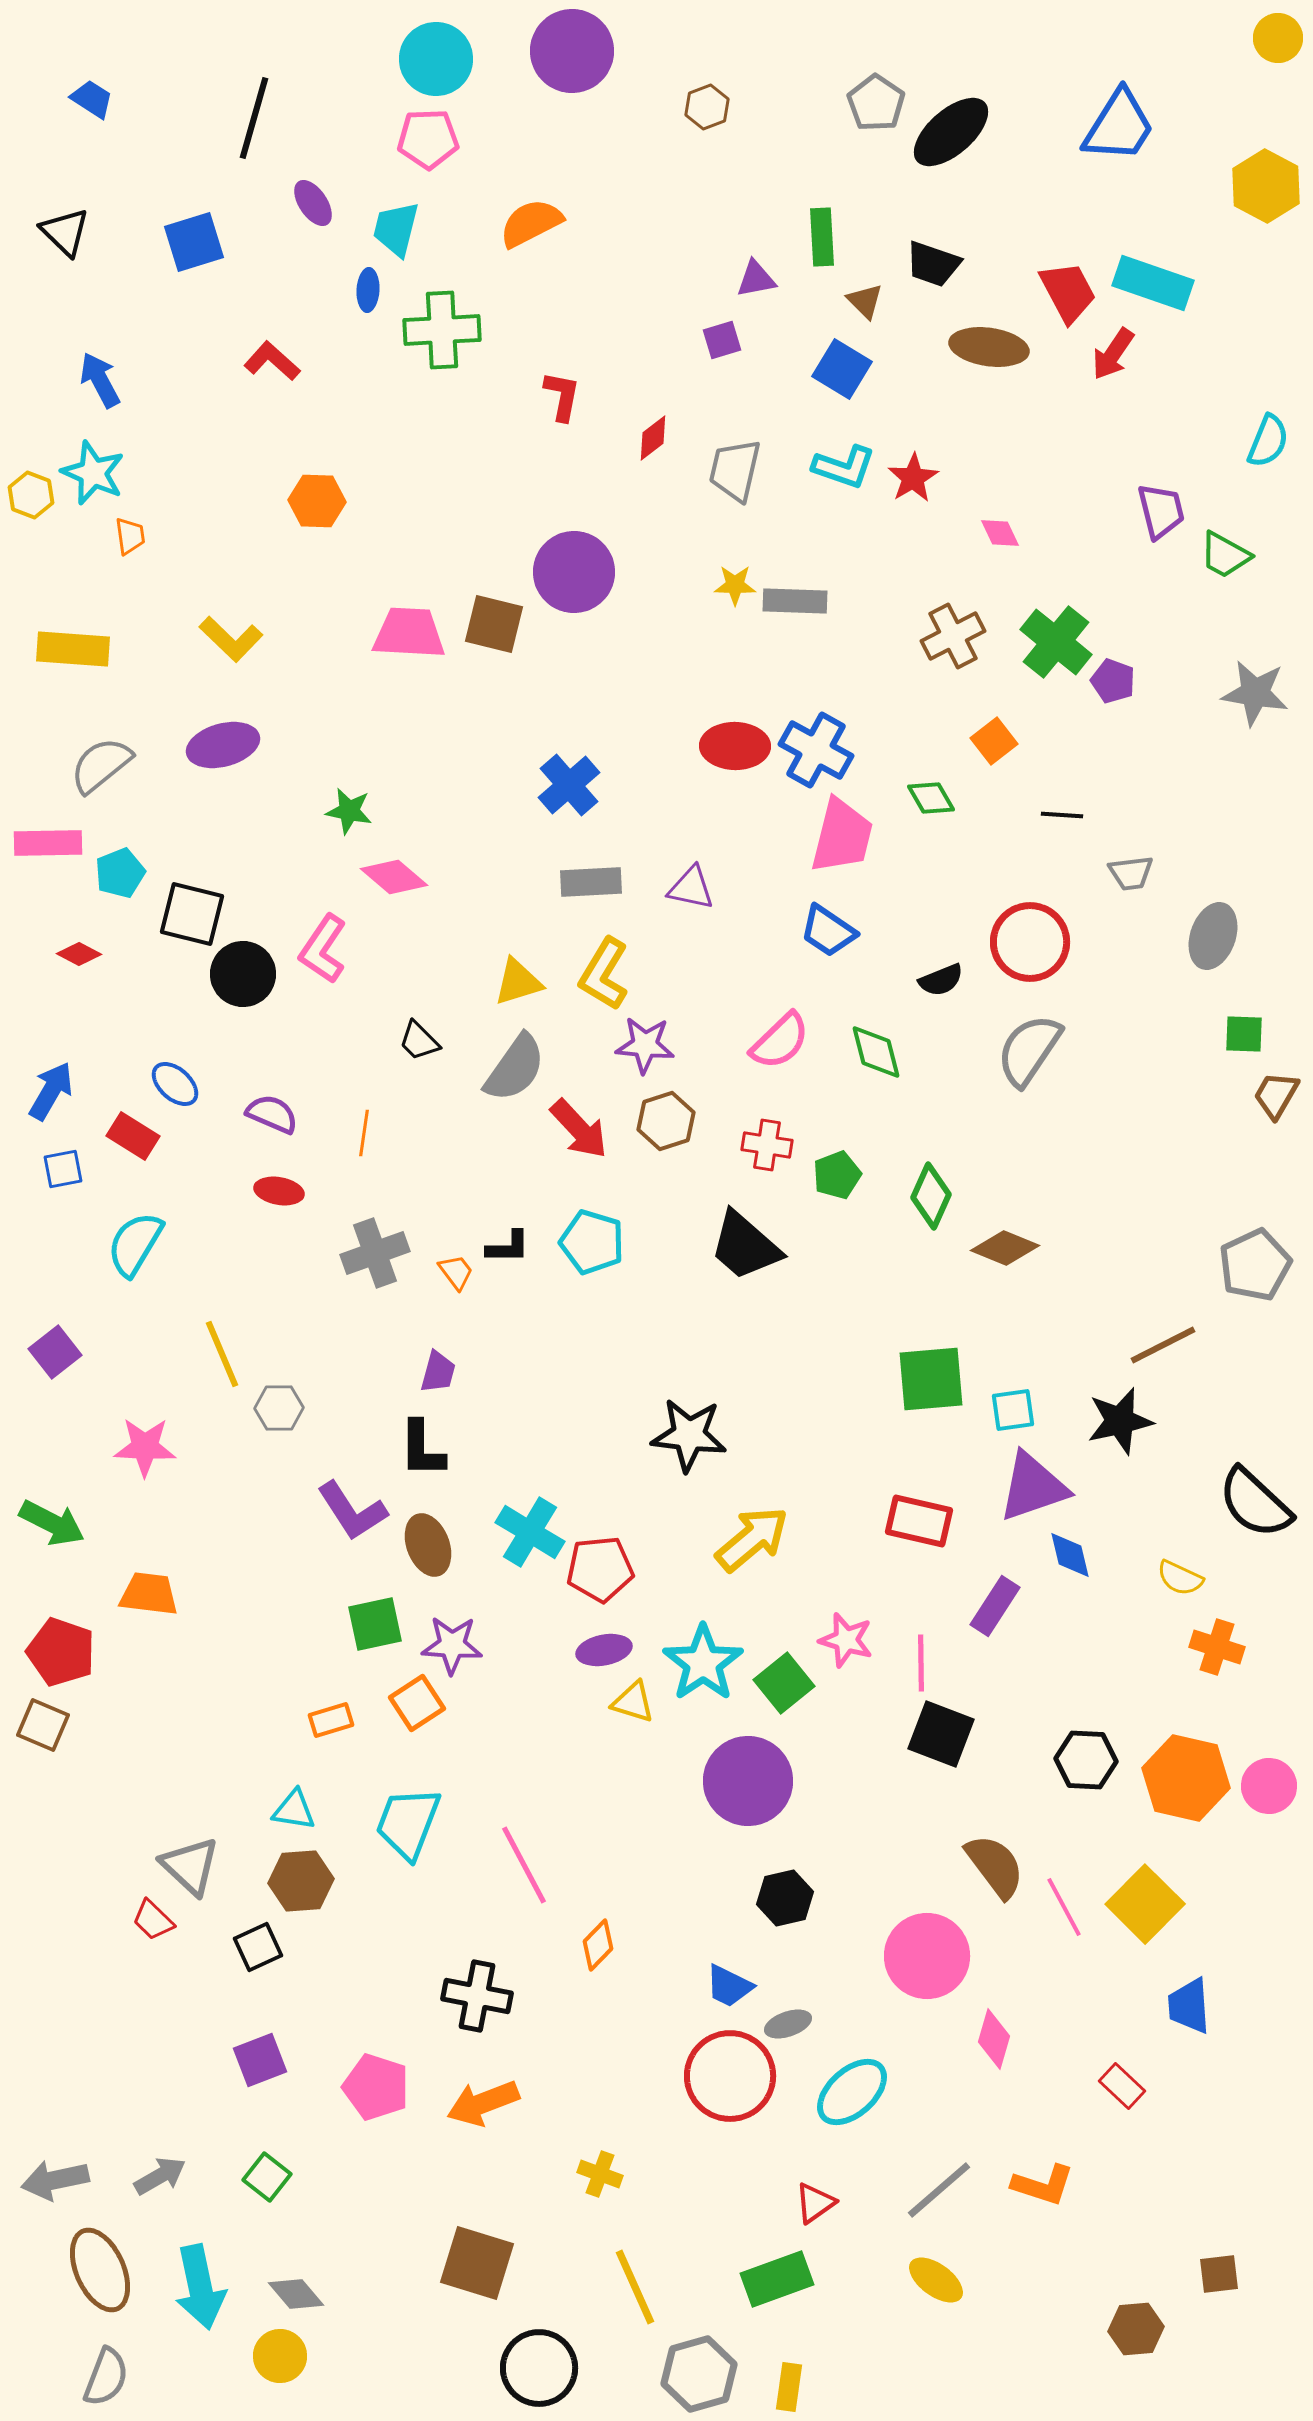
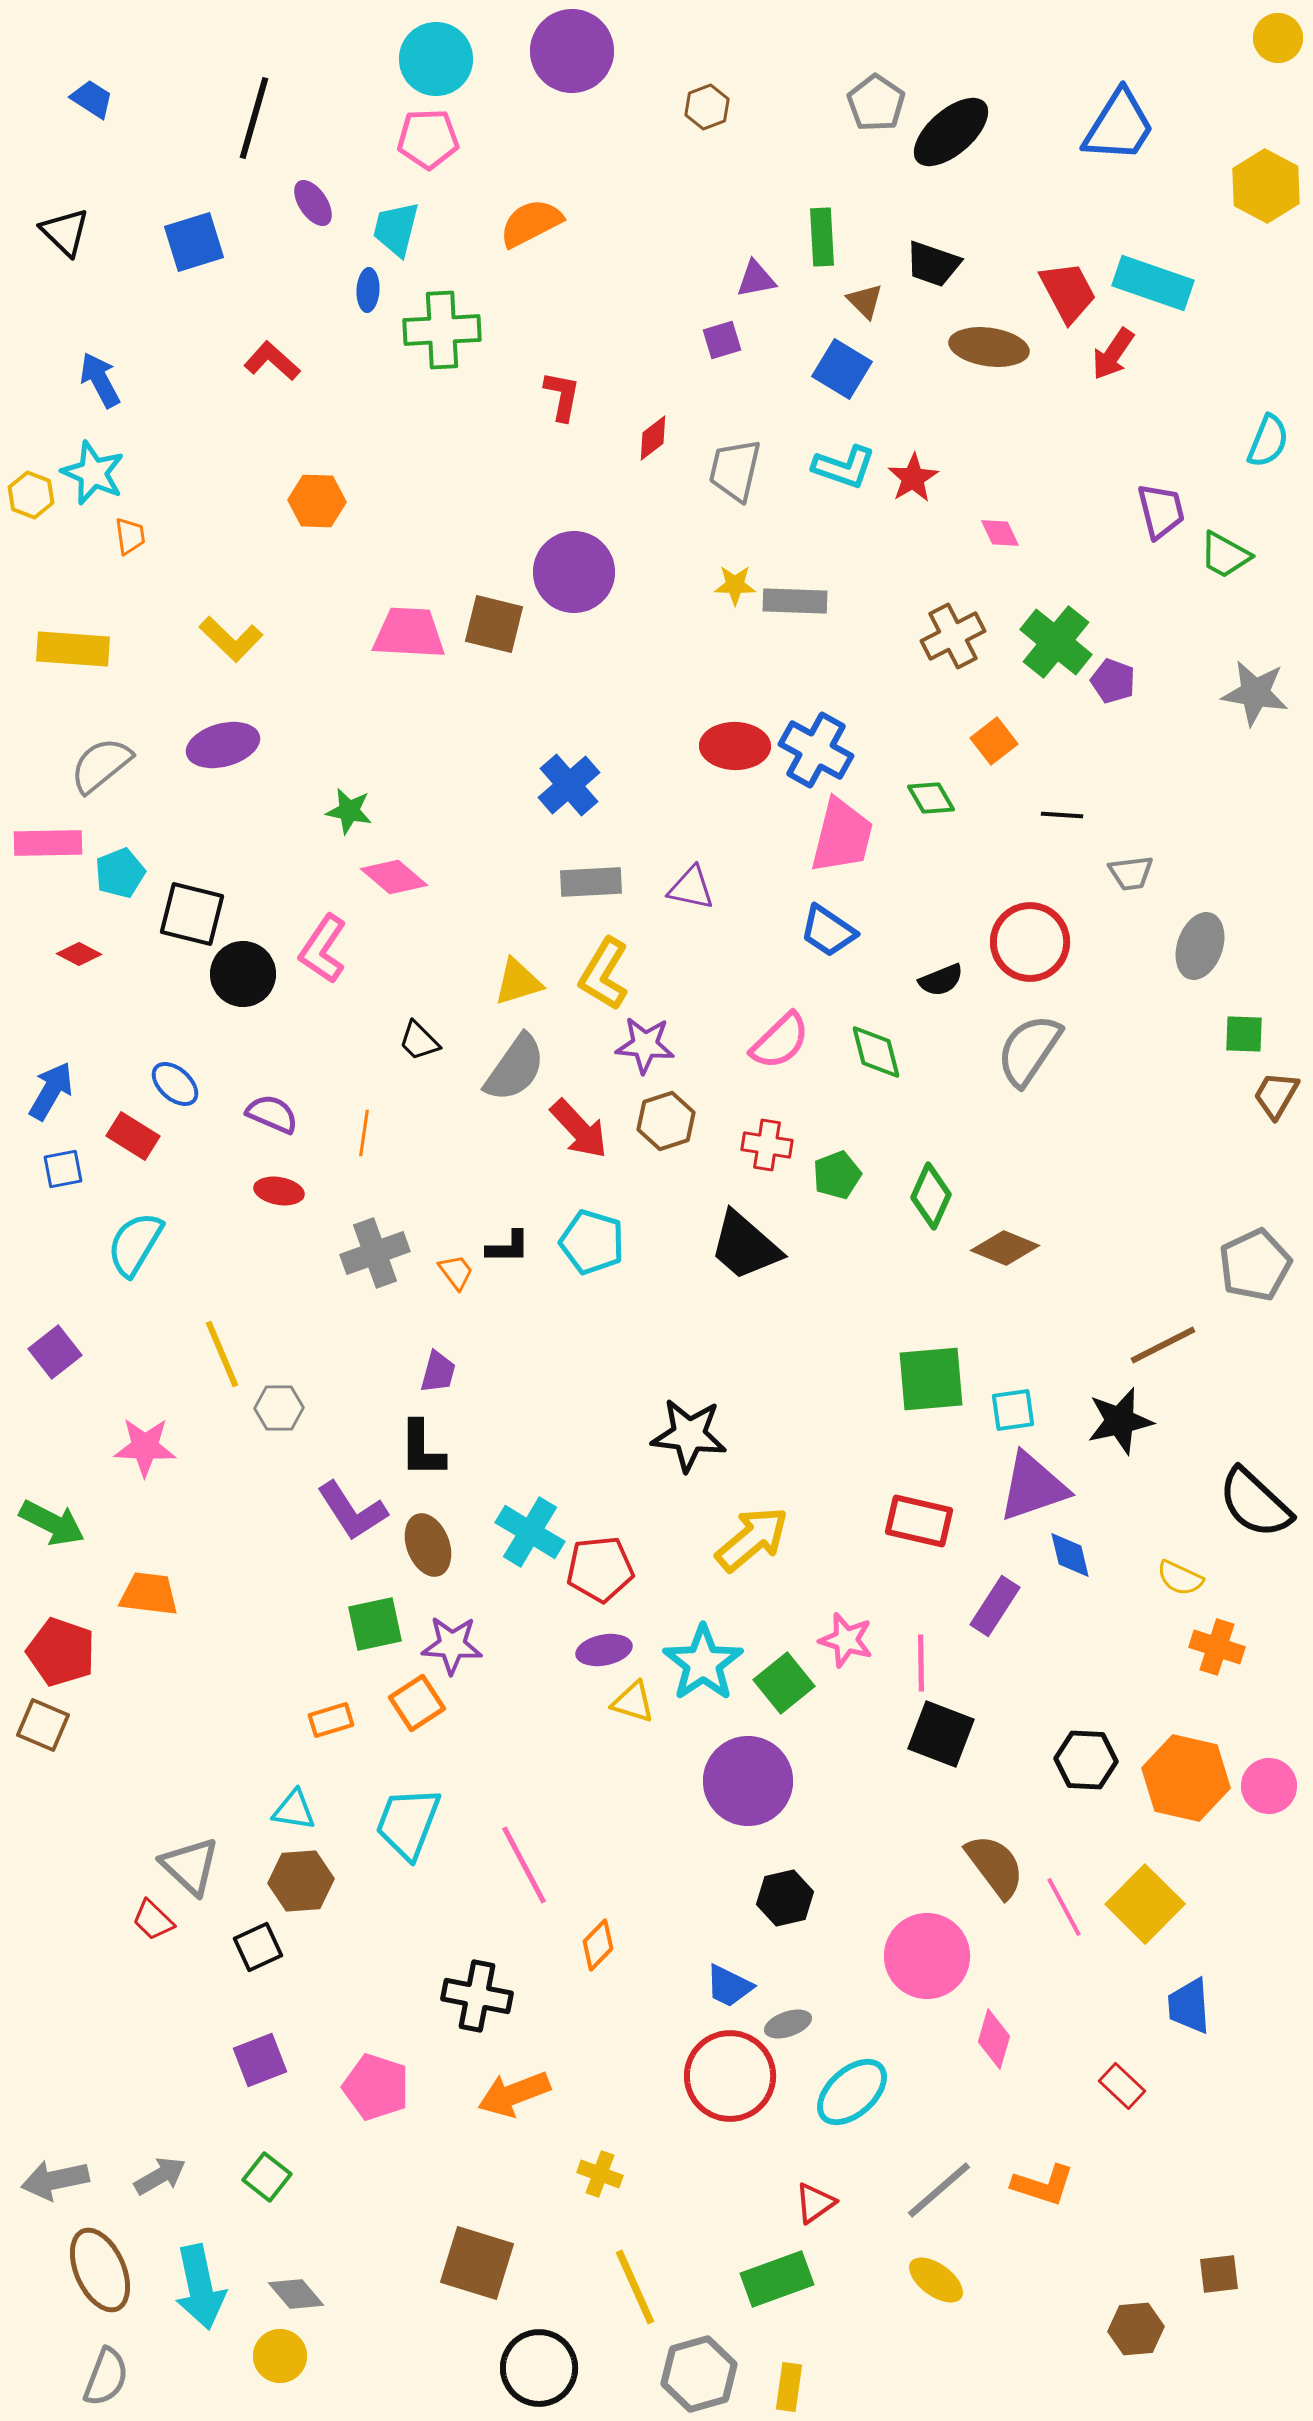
gray ellipse at (1213, 936): moved 13 px left, 10 px down
orange arrow at (483, 2103): moved 31 px right, 9 px up
